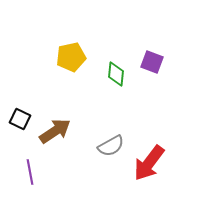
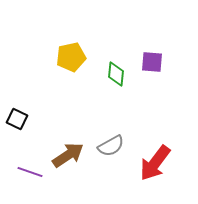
purple square: rotated 15 degrees counterclockwise
black square: moved 3 px left
brown arrow: moved 13 px right, 24 px down
red arrow: moved 6 px right
purple line: rotated 60 degrees counterclockwise
